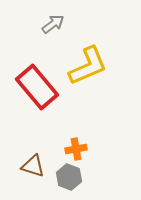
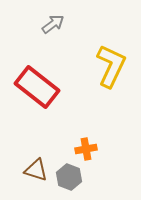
yellow L-shape: moved 23 px right; rotated 42 degrees counterclockwise
red rectangle: rotated 12 degrees counterclockwise
orange cross: moved 10 px right
brown triangle: moved 3 px right, 4 px down
